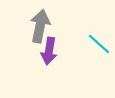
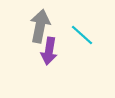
cyan line: moved 17 px left, 9 px up
